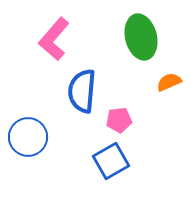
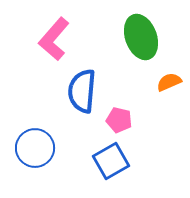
green ellipse: rotated 6 degrees counterclockwise
pink pentagon: rotated 20 degrees clockwise
blue circle: moved 7 px right, 11 px down
